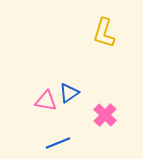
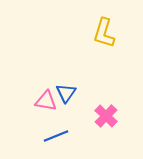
blue triangle: moved 3 px left; rotated 20 degrees counterclockwise
pink cross: moved 1 px right, 1 px down
blue line: moved 2 px left, 7 px up
